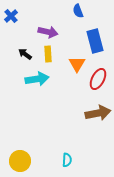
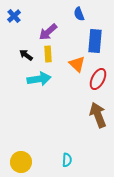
blue semicircle: moved 1 px right, 3 px down
blue cross: moved 3 px right
purple arrow: rotated 126 degrees clockwise
blue rectangle: rotated 20 degrees clockwise
black arrow: moved 1 px right, 1 px down
orange triangle: rotated 18 degrees counterclockwise
cyan arrow: moved 2 px right
brown arrow: moved 2 px down; rotated 100 degrees counterclockwise
yellow circle: moved 1 px right, 1 px down
